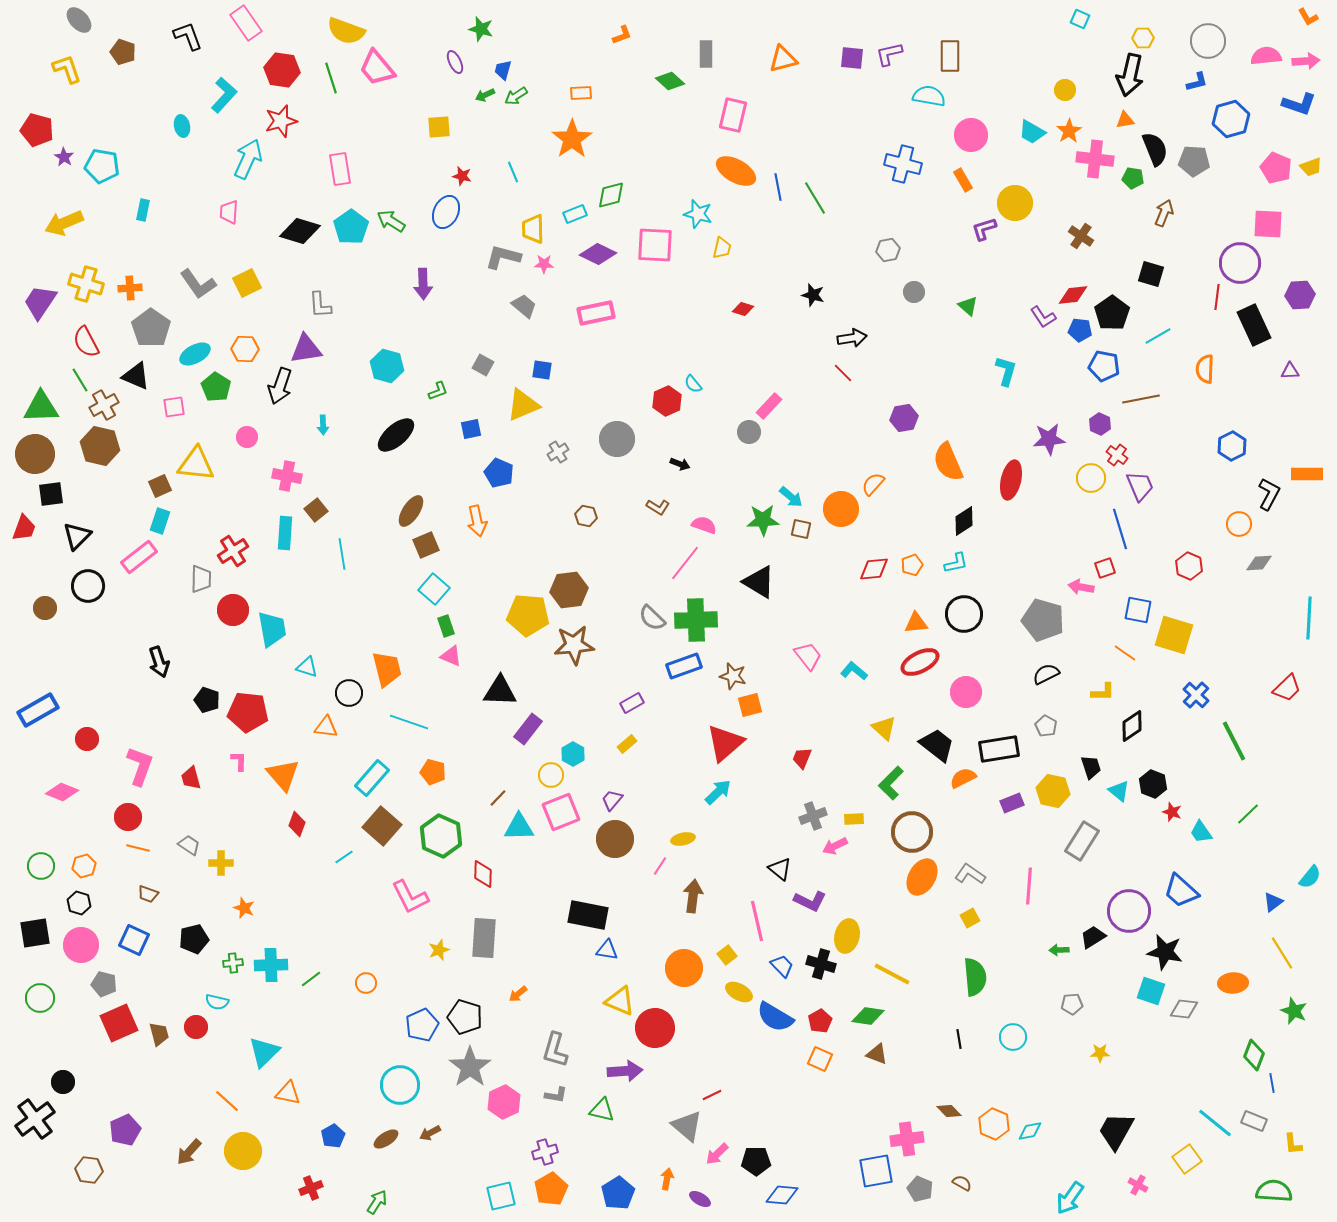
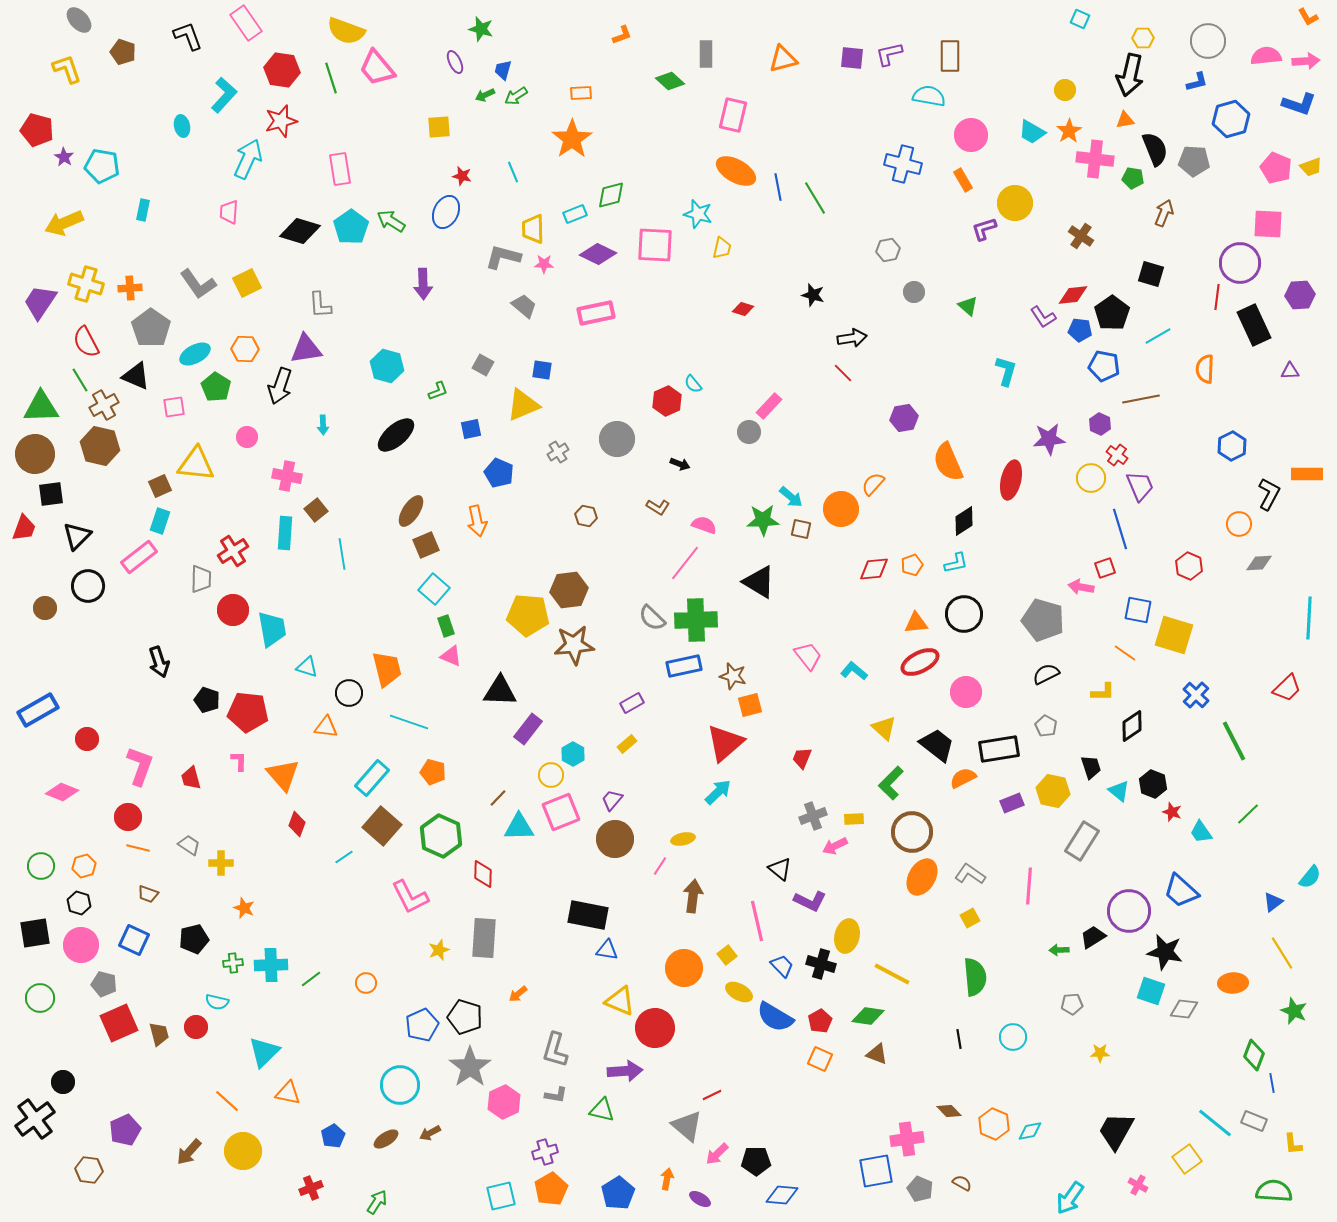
blue rectangle at (684, 666): rotated 8 degrees clockwise
